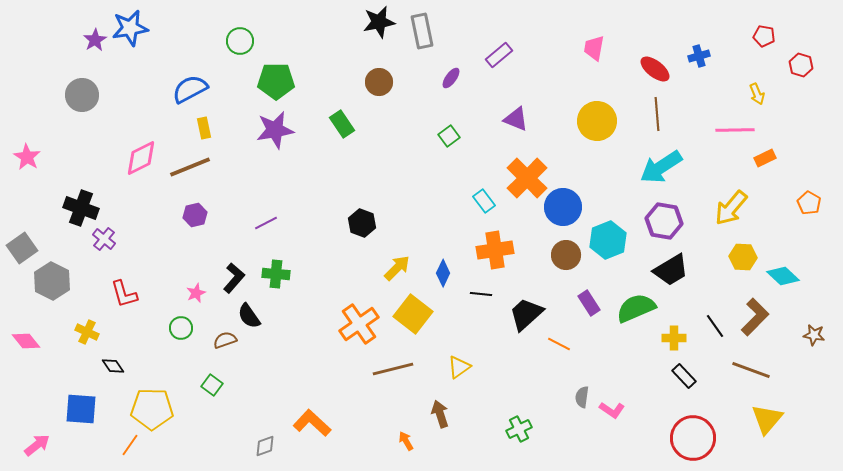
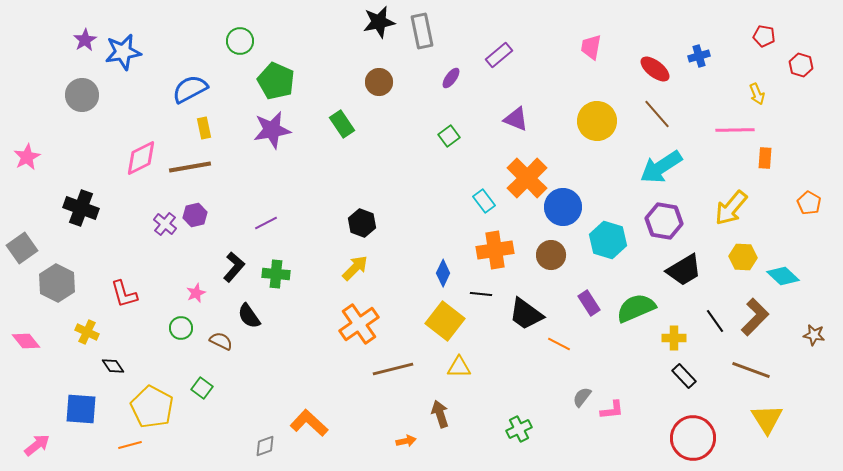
blue star at (130, 28): moved 7 px left, 24 px down
purple star at (95, 40): moved 10 px left
pink trapezoid at (594, 48): moved 3 px left, 1 px up
green pentagon at (276, 81): rotated 24 degrees clockwise
brown line at (657, 114): rotated 36 degrees counterclockwise
purple star at (275, 130): moved 3 px left
pink star at (27, 157): rotated 12 degrees clockwise
orange rectangle at (765, 158): rotated 60 degrees counterclockwise
brown line at (190, 167): rotated 12 degrees clockwise
purple cross at (104, 239): moved 61 px right, 15 px up
cyan hexagon at (608, 240): rotated 21 degrees counterclockwise
brown circle at (566, 255): moved 15 px left
yellow arrow at (397, 268): moved 42 px left
black trapezoid at (671, 270): moved 13 px right
black L-shape at (234, 278): moved 11 px up
gray hexagon at (52, 281): moved 5 px right, 2 px down
yellow square at (413, 314): moved 32 px right, 7 px down
black trapezoid at (526, 314): rotated 102 degrees counterclockwise
black line at (715, 326): moved 5 px up
brown semicircle at (225, 340): moved 4 px left, 1 px down; rotated 45 degrees clockwise
yellow triangle at (459, 367): rotated 35 degrees clockwise
green square at (212, 385): moved 10 px left, 3 px down
gray semicircle at (582, 397): rotated 30 degrees clockwise
yellow pentagon at (152, 409): moved 2 px up; rotated 27 degrees clockwise
pink L-shape at (612, 410): rotated 40 degrees counterclockwise
yellow triangle at (767, 419): rotated 12 degrees counterclockwise
orange L-shape at (312, 423): moved 3 px left
orange arrow at (406, 441): rotated 108 degrees clockwise
orange line at (130, 445): rotated 40 degrees clockwise
